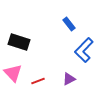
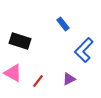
blue rectangle: moved 6 px left
black rectangle: moved 1 px right, 1 px up
pink triangle: rotated 18 degrees counterclockwise
red line: rotated 32 degrees counterclockwise
